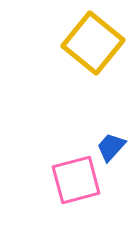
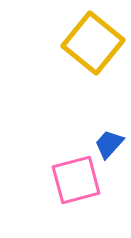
blue trapezoid: moved 2 px left, 3 px up
